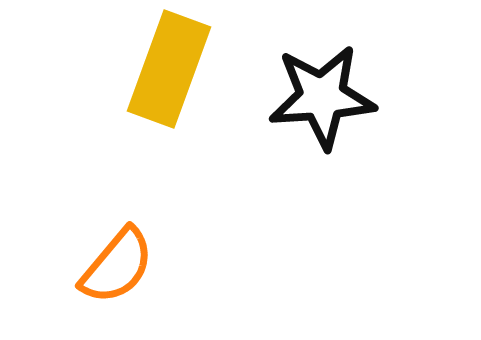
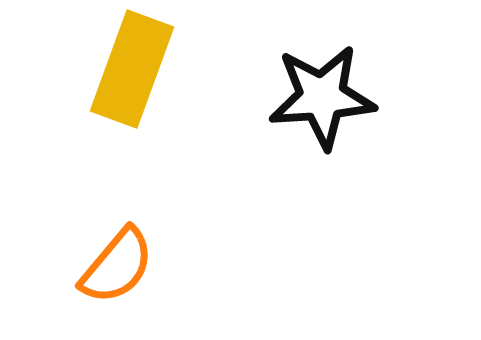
yellow rectangle: moved 37 px left
